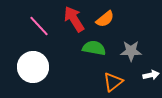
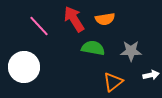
orange semicircle: rotated 30 degrees clockwise
green semicircle: moved 1 px left
white circle: moved 9 px left
